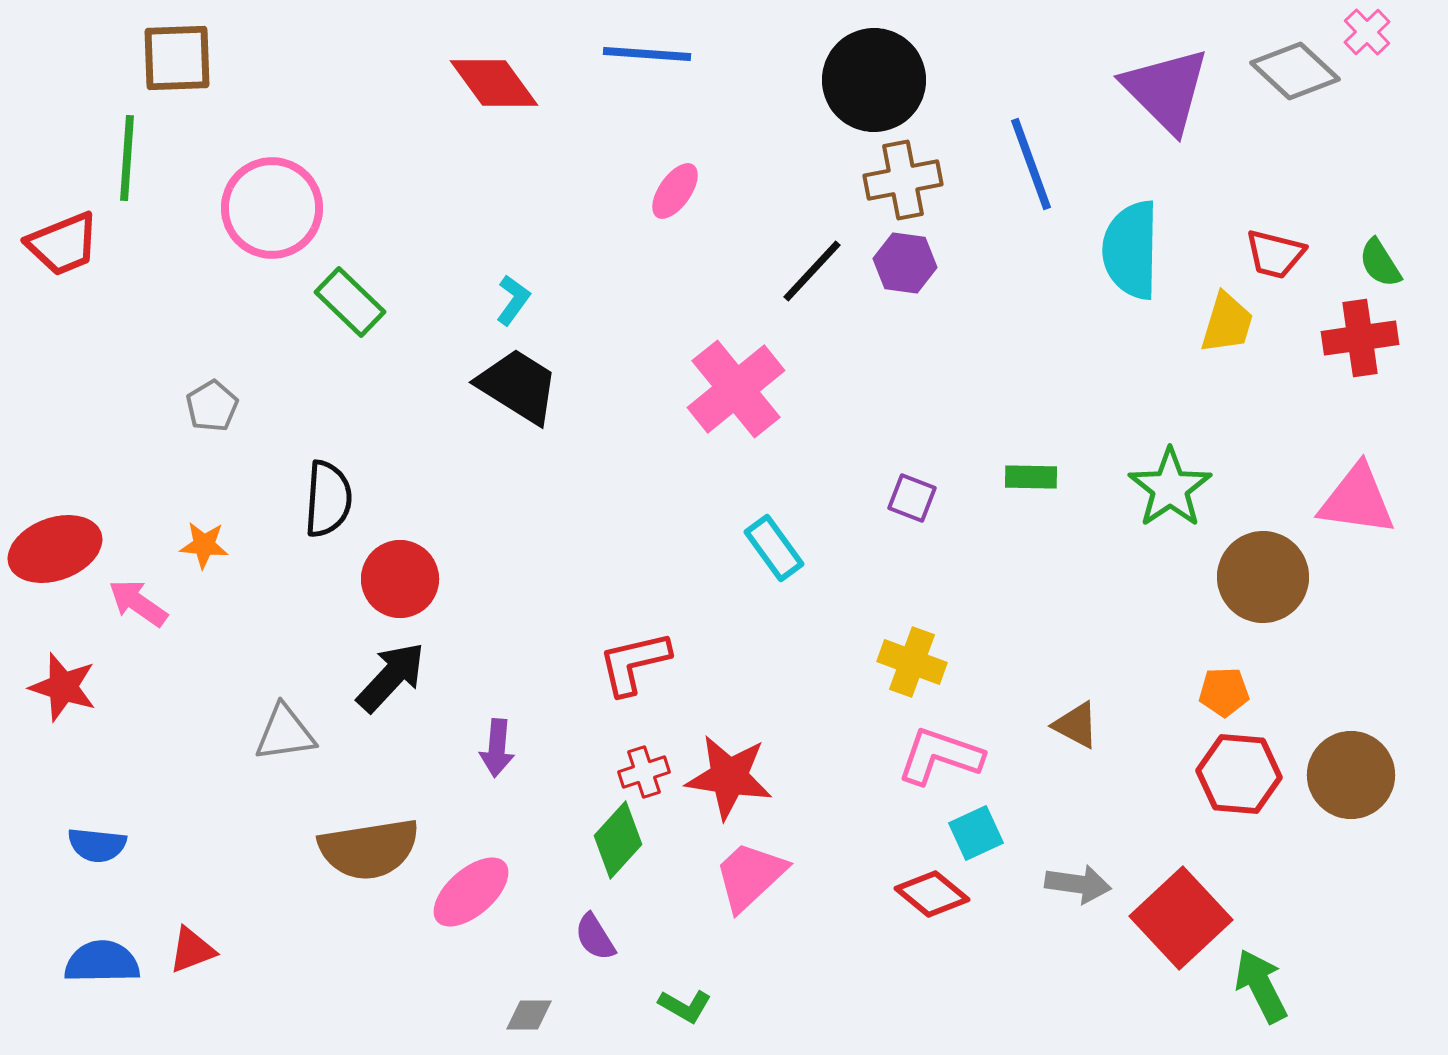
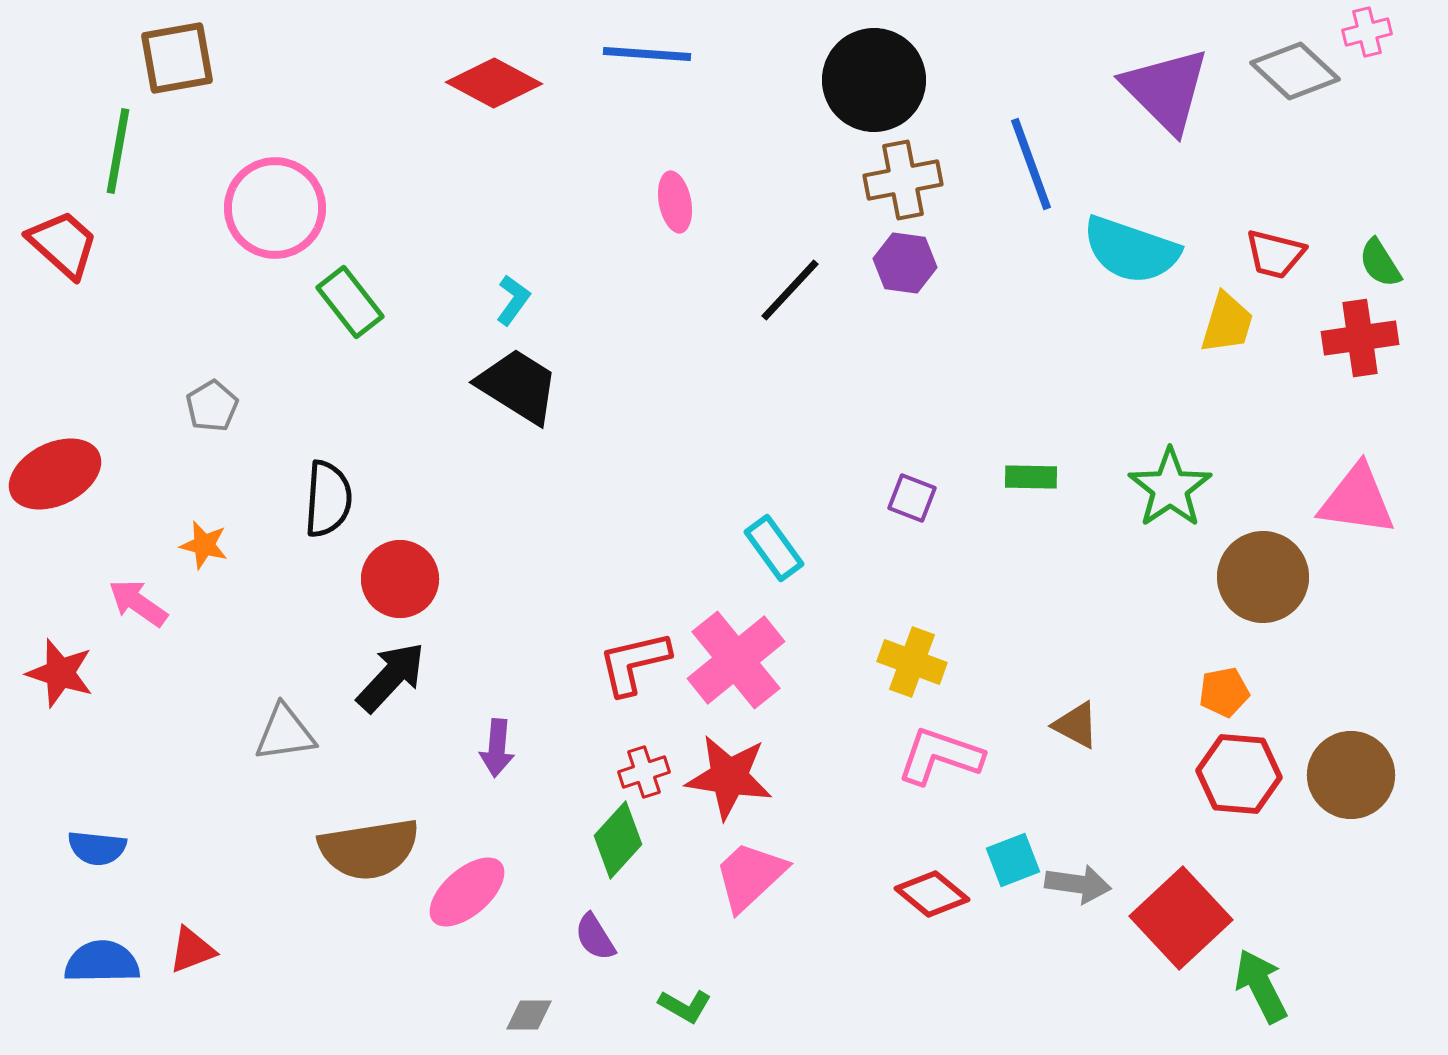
pink cross at (1367, 32): rotated 30 degrees clockwise
brown square at (177, 58): rotated 8 degrees counterclockwise
red diamond at (494, 83): rotated 26 degrees counterclockwise
green line at (127, 158): moved 9 px left, 7 px up; rotated 6 degrees clockwise
pink ellipse at (675, 191): moved 11 px down; rotated 46 degrees counterclockwise
pink circle at (272, 208): moved 3 px right
red trapezoid at (63, 244): rotated 116 degrees counterclockwise
cyan semicircle at (1131, 250): rotated 72 degrees counterclockwise
black line at (812, 271): moved 22 px left, 19 px down
green rectangle at (350, 302): rotated 8 degrees clockwise
pink cross at (736, 389): moved 271 px down
orange star at (204, 545): rotated 9 degrees clockwise
red ellipse at (55, 549): moved 75 px up; rotated 6 degrees counterclockwise
red star at (63, 687): moved 3 px left, 14 px up
orange pentagon at (1224, 692): rotated 9 degrees counterclockwise
cyan square at (976, 833): moved 37 px right, 27 px down; rotated 4 degrees clockwise
blue semicircle at (97, 845): moved 3 px down
pink ellipse at (471, 892): moved 4 px left
